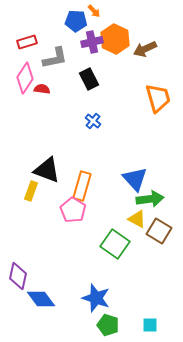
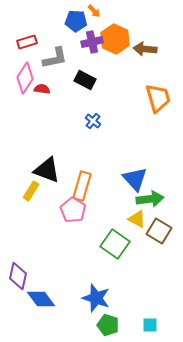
brown arrow: rotated 30 degrees clockwise
black rectangle: moved 4 px left, 1 px down; rotated 35 degrees counterclockwise
yellow rectangle: rotated 12 degrees clockwise
